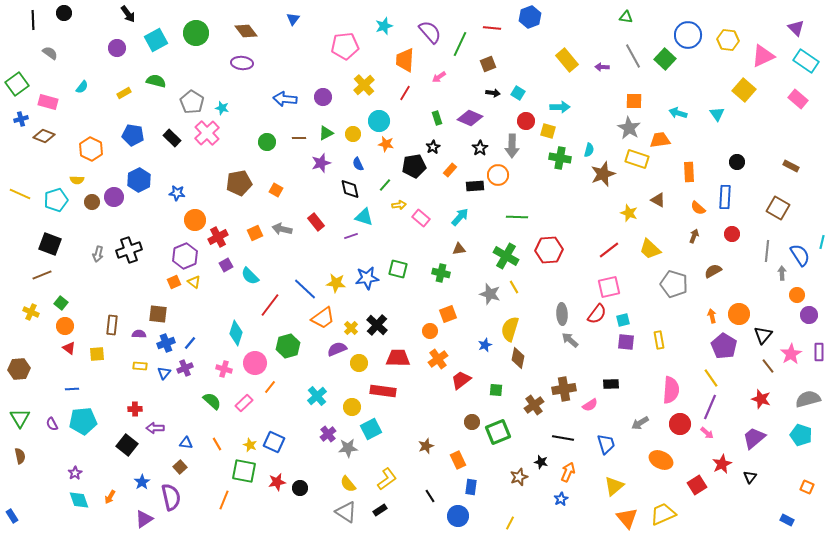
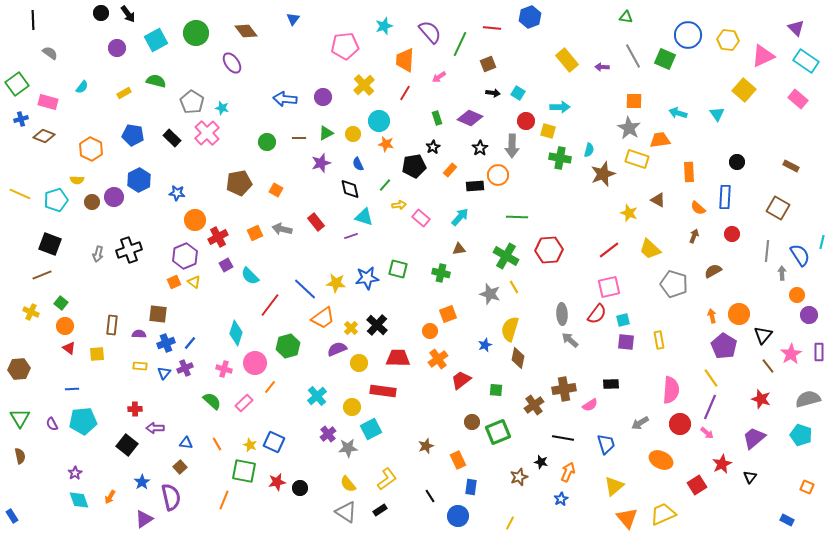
black circle at (64, 13): moved 37 px right
green square at (665, 59): rotated 20 degrees counterclockwise
purple ellipse at (242, 63): moved 10 px left; rotated 50 degrees clockwise
